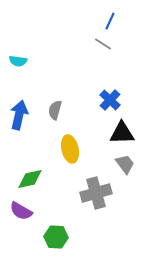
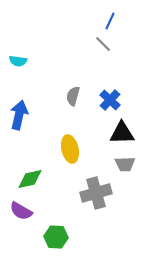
gray line: rotated 12 degrees clockwise
gray semicircle: moved 18 px right, 14 px up
gray trapezoid: rotated 125 degrees clockwise
